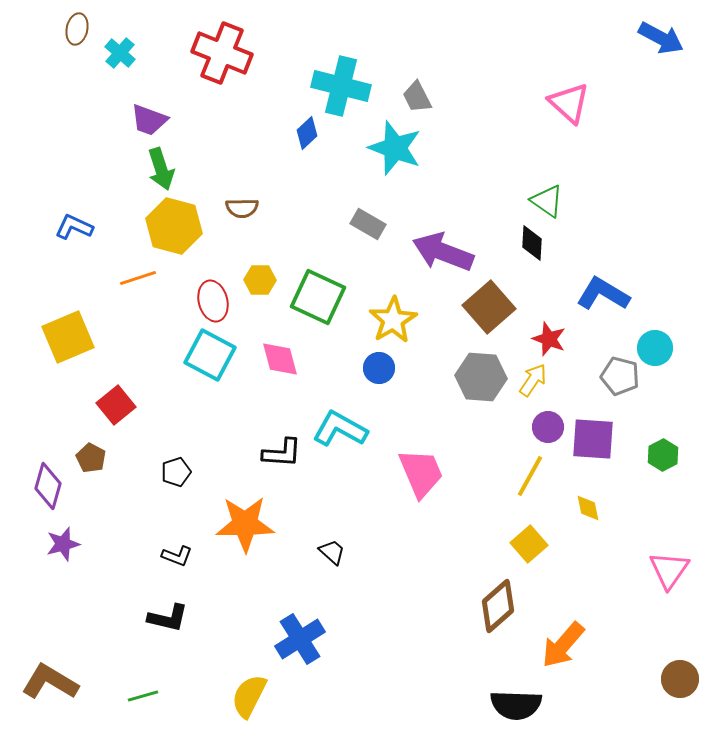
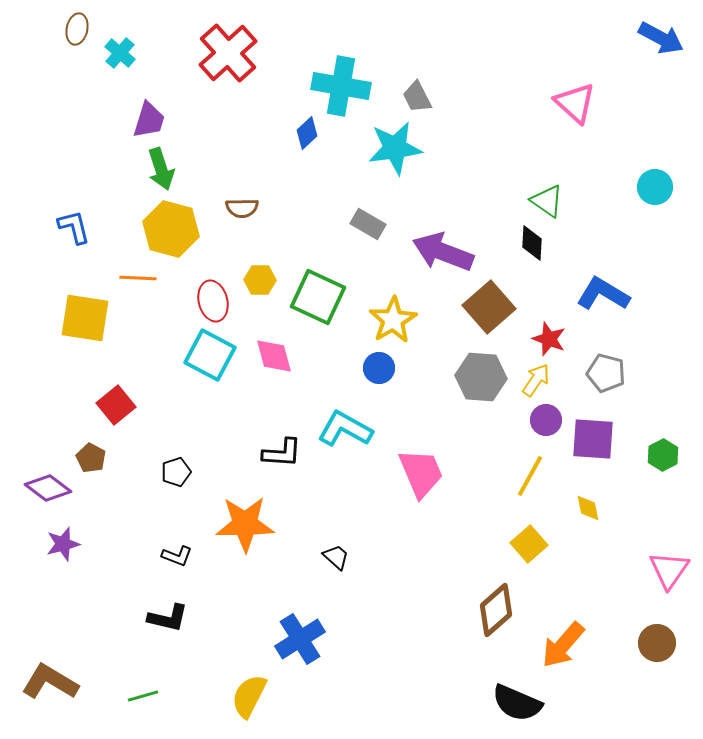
red cross at (222, 53): moved 6 px right; rotated 26 degrees clockwise
cyan cross at (341, 86): rotated 4 degrees counterclockwise
pink triangle at (569, 103): moved 6 px right
purple trapezoid at (149, 120): rotated 93 degrees counterclockwise
cyan star at (395, 148): rotated 28 degrees counterclockwise
yellow hexagon at (174, 226): moved 3 px left, 3 px down
blue L-shape at (74, 227): rotated 51 degrees clockwise
orange line at (138, 278): rotated 21 degrees clockwise
yellow square at (68, 337): moved 17 px right, 19 px up; rotated 32 degrees clockwise
cyan circle at (655, 348): moved 161 px up
pink diamond at (280, 359): moved 6 px left, 3 px up
gray pentagon at (620, 376): moved 14 px left, 3 px up
yellow arrow at (533, 380): moved 3 px right
purple circle at (548, 427): moved 2 px left, 7 px up
cyan L-shape at (340, 429): moved 5 px right
purple diamond at (48, 486): moved 2 px down; rotated 69 degrees counterclockwise
black trapezoid at (332, 552): moved 4 px right, 5 px down
brown diamond at (498, 606): moved 2 px left, 4 px down
brown circle at (680, 679): moved 23 px left, 36 px up
black semicircle at (516, 705): moved 1 px right, 2 px up; rotated 21 degrees clockwise
